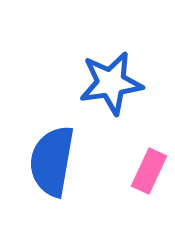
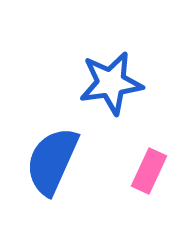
blue semicircle: rotated 14 degrees clockwise
